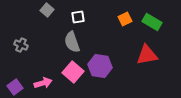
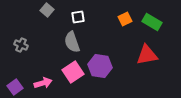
pink square: rotated 15 degrees clockwise
